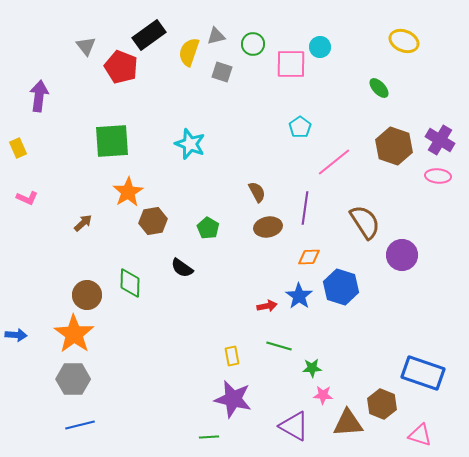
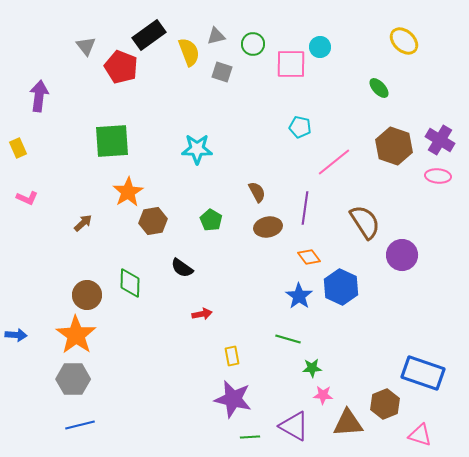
yellow ellipse at (404, 41): rotated 20 degrees clockwise
yellow semicircle at (189, 52): rotated 140 degrees clockwise
cyan pentagon at (300, 127): rotated 25 degrees counterclockwise
cyan star at (190, 144): moved 7 px right, 5 px down; rotated 20 degrees counterclockwise
green pentagon at (208, 228): moved 3 px right, 8 px up
orange diamond at (309, 257): rotated 55 degrees clockwise
blue hexagon at (341, 287): rotated 8 degrees clockwise
red arrow at (267, 306): moved 65 px left, 8 px down
orange star at (74, 334): moved 2 px right, 1 px down
green line at (279, 346): moved 9 px right, 7 px up
brown hexagon at (382, 404): moved 3 px right; rotated 16 degrees clockwise
green line at (209, 437): moved 41 px right
